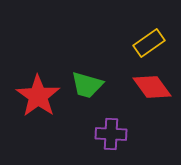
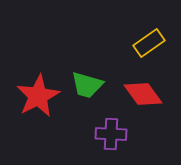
red diamond: moved 9 px left, 7 px down
red star: rotated 9 degrees clockwise
